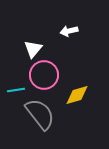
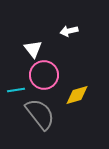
white triangle: rotated 18 degrees counterclockwise
